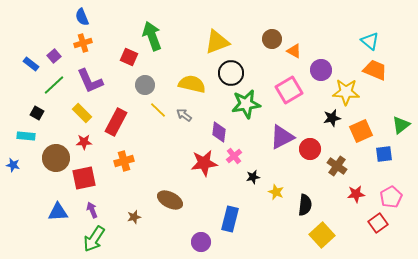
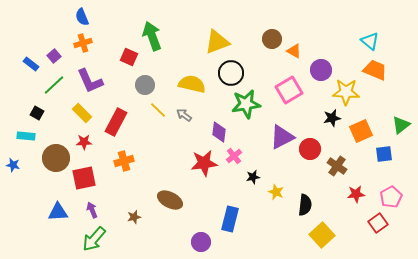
green arrow at (94, 239): rotated 8 degrees clockwise
